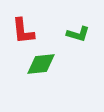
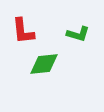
green diamond: moved 3 px right
